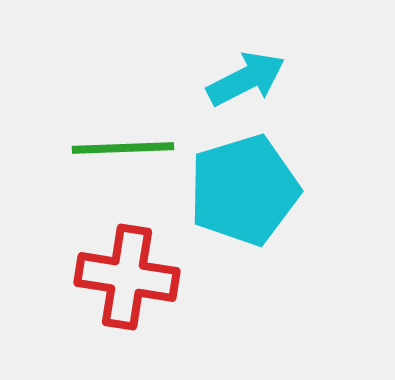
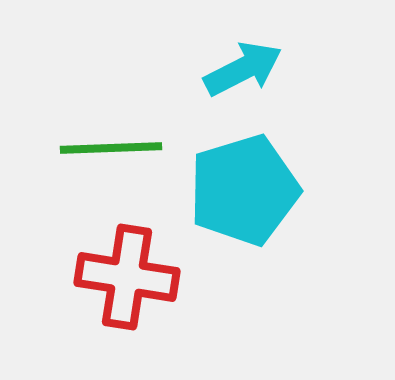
cyan arrow: moved 3 px left, 10 px up
green line: moved 12 px left
